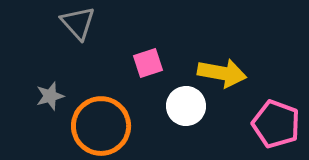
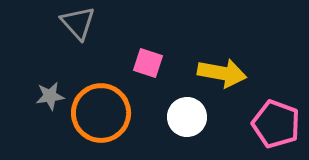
pink square: rotated 36 degrees clockwise
gray star: rotated 8 degrees clockwise
white circle: moved 1 px right, 11 px down
orange circle: moved 13 px up
